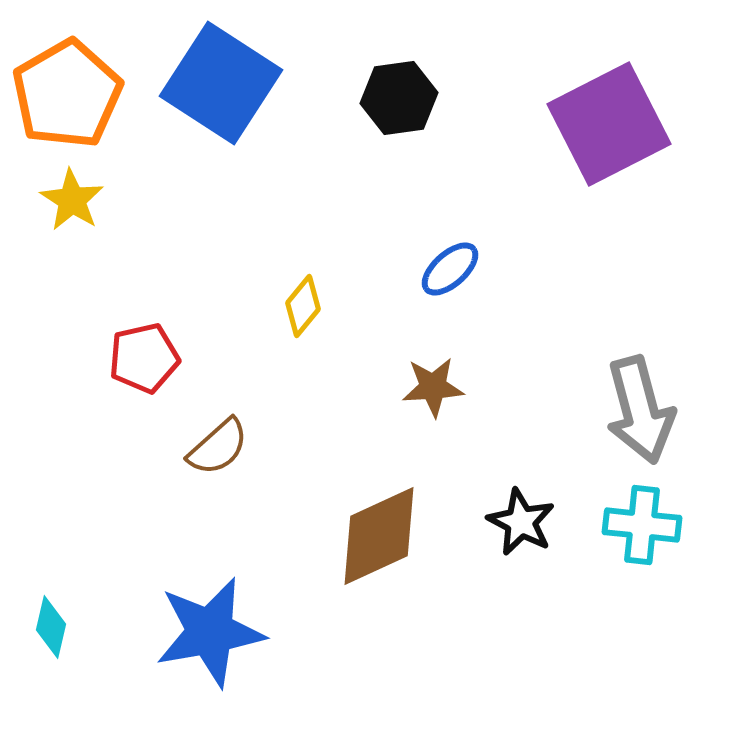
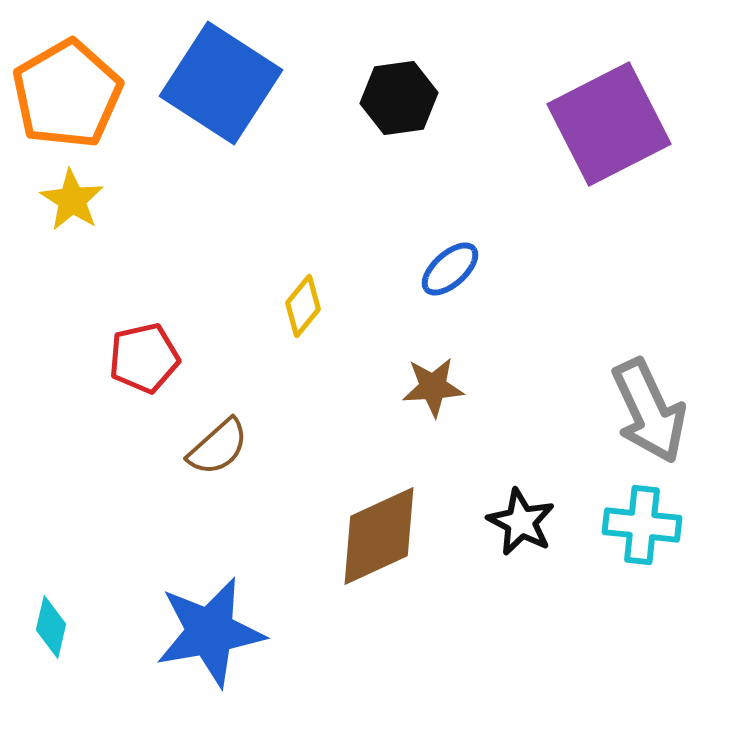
gray arrow: moved 9 px right, 1 px down; rotated 10 degrees counterclockwise
